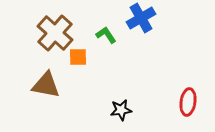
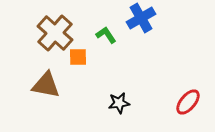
red ellipse: rotated 32 degrees clockwise
black star: moved 2 px left, 7 px up
